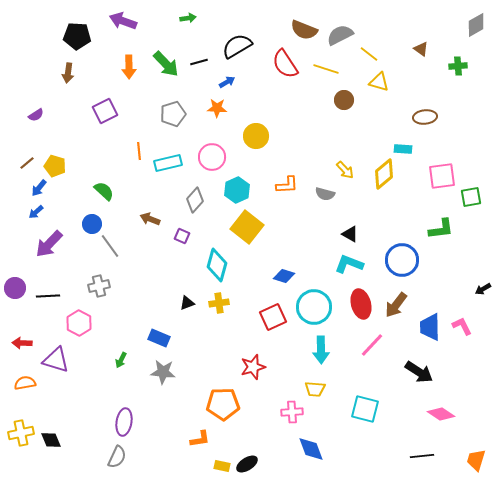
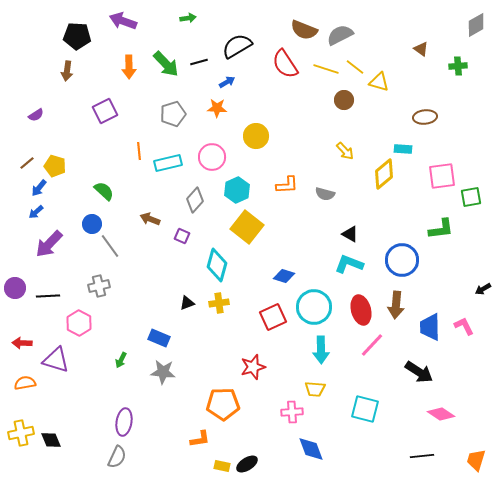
yellow line at (369, 54): moved 14 px left, 13 px down
brown arrow at (68, 73): moved 1 px left, 2 px up
yellow arrow at (345, 170): moved 19 px up
red ellipse at (361, 304): moved 6 px down
brown arrow at (396, 305): rotated 32 degrees counterclockwise
pink L-shape at (462, 326): moved 2 px right
